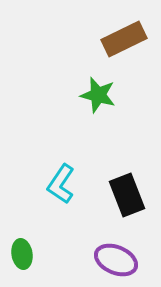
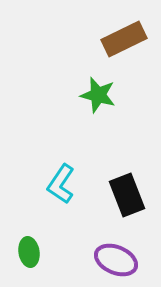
green ellipse: moved 7 px right, 2 px up
